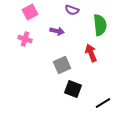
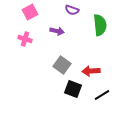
red arrow: moved 18 px down; rotated 72 degrees counterclockwise
gray square: rotated 30 degrees counterclockwise
black line: moved 1 px left, 8 px up
